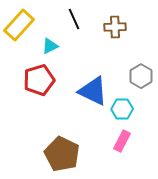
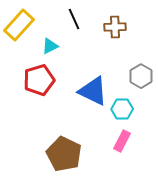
brown pentagon: moved 2 px right
